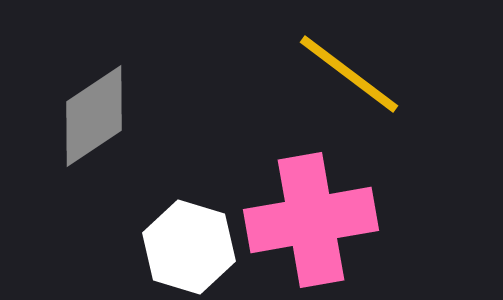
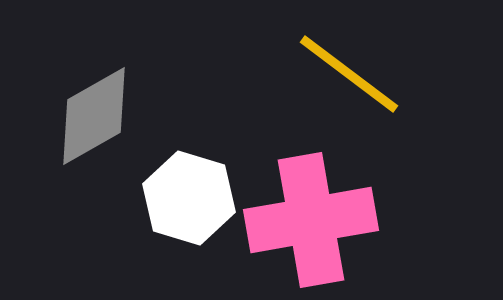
gray diamond: rotated 4 degrees clockwise
white hexagon: moved 49 px up
